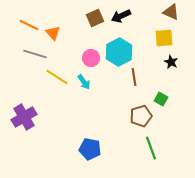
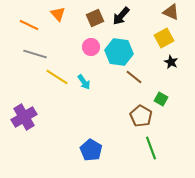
black arrow: rotated 24 degrees counterclockwise
orange triangle: moved 5 px right, 19 px up
yellow square: rotated 24 degrees counterclockwise
cyan hexagon: rotated 24 degrees counterclockwise
pink circle: moved 11 px up
brown line: rotated 42 degrees counterclockwise
brown pentagon: rotated 25 degrees counterclockwise
blue pentagon: moved 1 px right, 1 px down; rotated 20 degrees clockwise
